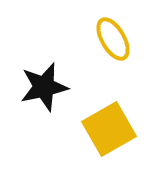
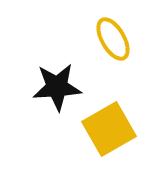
black star: moved 13 px right; rotated 9 degrees clockwise
